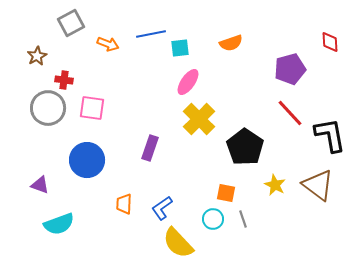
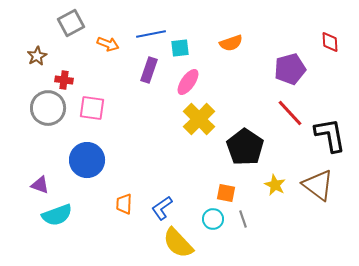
purple rectangle: moved 1 px left, 78 px up
cyan semicircle: moved 2 px left, 9 px up
